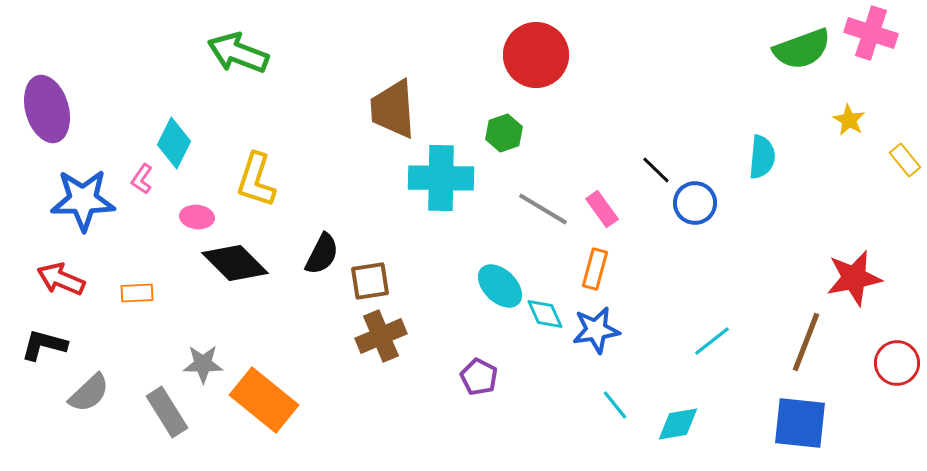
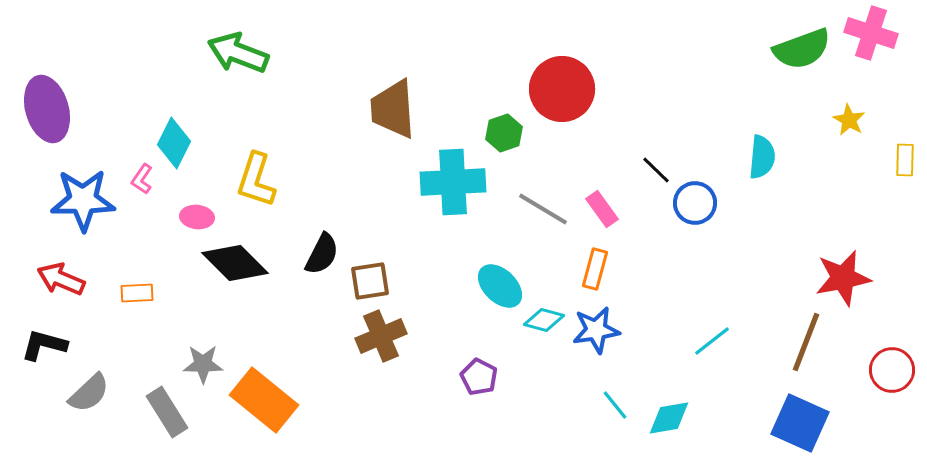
red circle at (536, 55): moved 26 px right, 34 px down
yellow rectangle at (905, 160): rotated 40 degrees clockwise
cyan cross at (441, 178): moved 12 px right, 4 px down; rotated 4 degrees counterclockwise
red star at (854, 278): moved 11 px left
cyan diamond at (545, 314): moved 1 px left, 6 px down; rotated 51 degrees counterclockwise
red circle at (897, 363): moved 5 px left, 7 px down
blue square at (800, 423): rotated 18 degrees clockwise
cyan diamond at (678, 424): moved 9 px left, 6 px up
